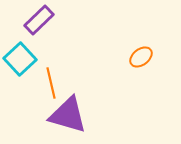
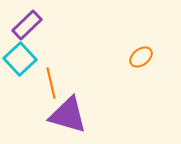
purple rectangle: moved 12 px left, 5 px down
